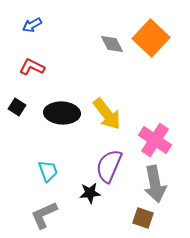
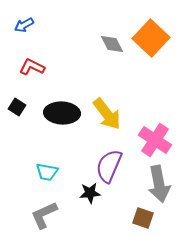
blue arrow: moved 8 px left
cyan trapezoid: moved 1 px left, 1 px down; rotated 120 degrees clockwise
gray arrow: moved 4 px right
